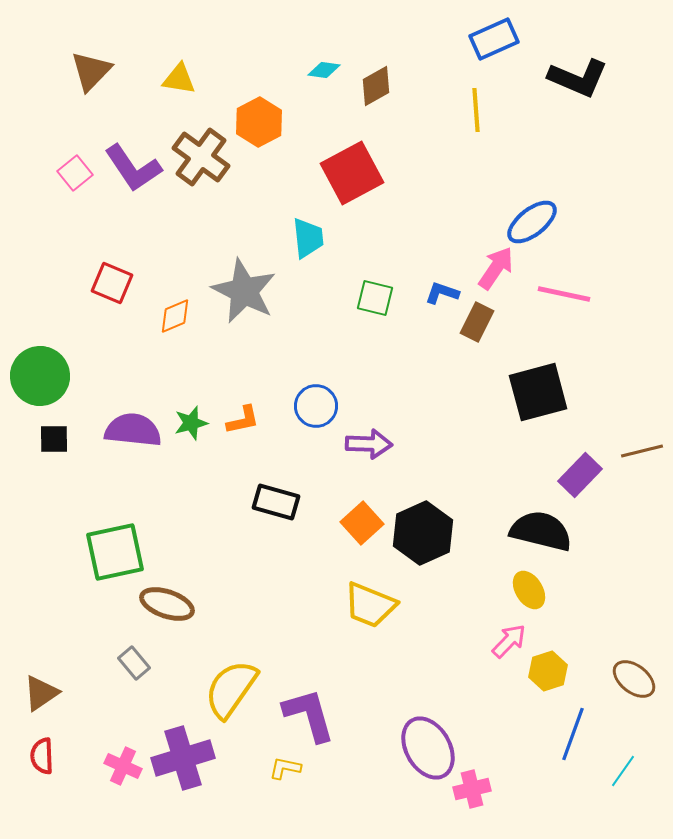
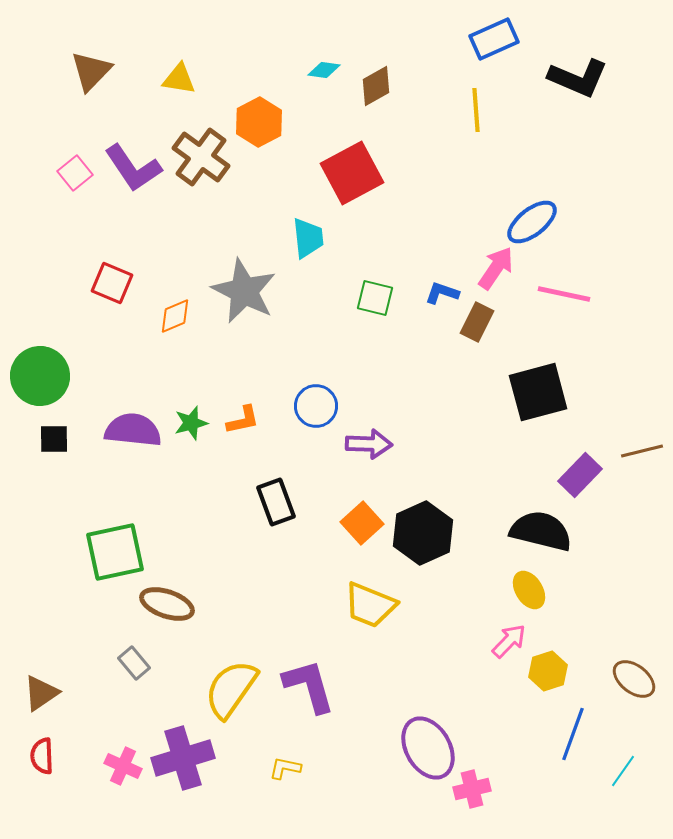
black rectangle at (276, 502): rotated 54 degrees clockwise
purple L-shape at (309, 715): moved 29 px up
